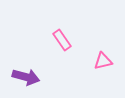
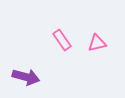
pink triangle: moved 6 px left, 18 px up
